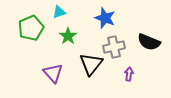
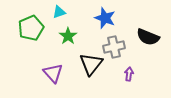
black semicircle: moved 1 px left, 5 px up
